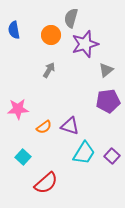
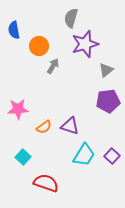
orange circle: moved 12 px left, 11 px down
gray arrow: moved 4 px right, 4 px up
cyan trapezoid: moved 2 px down
red semicircle: rotated 120 degrees counterclockwise
